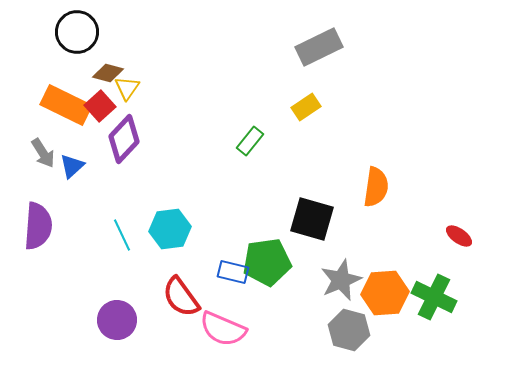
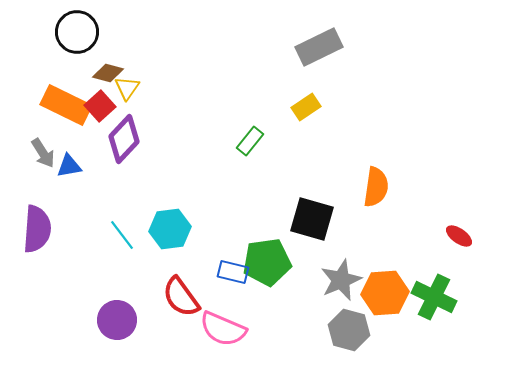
blue triangle: moved 3 px left; rotated 32 degrees clockwise
purple semicircle: moved 1 px left, 3 px down
cyan line: rotated 12 degrees counterclockwise
